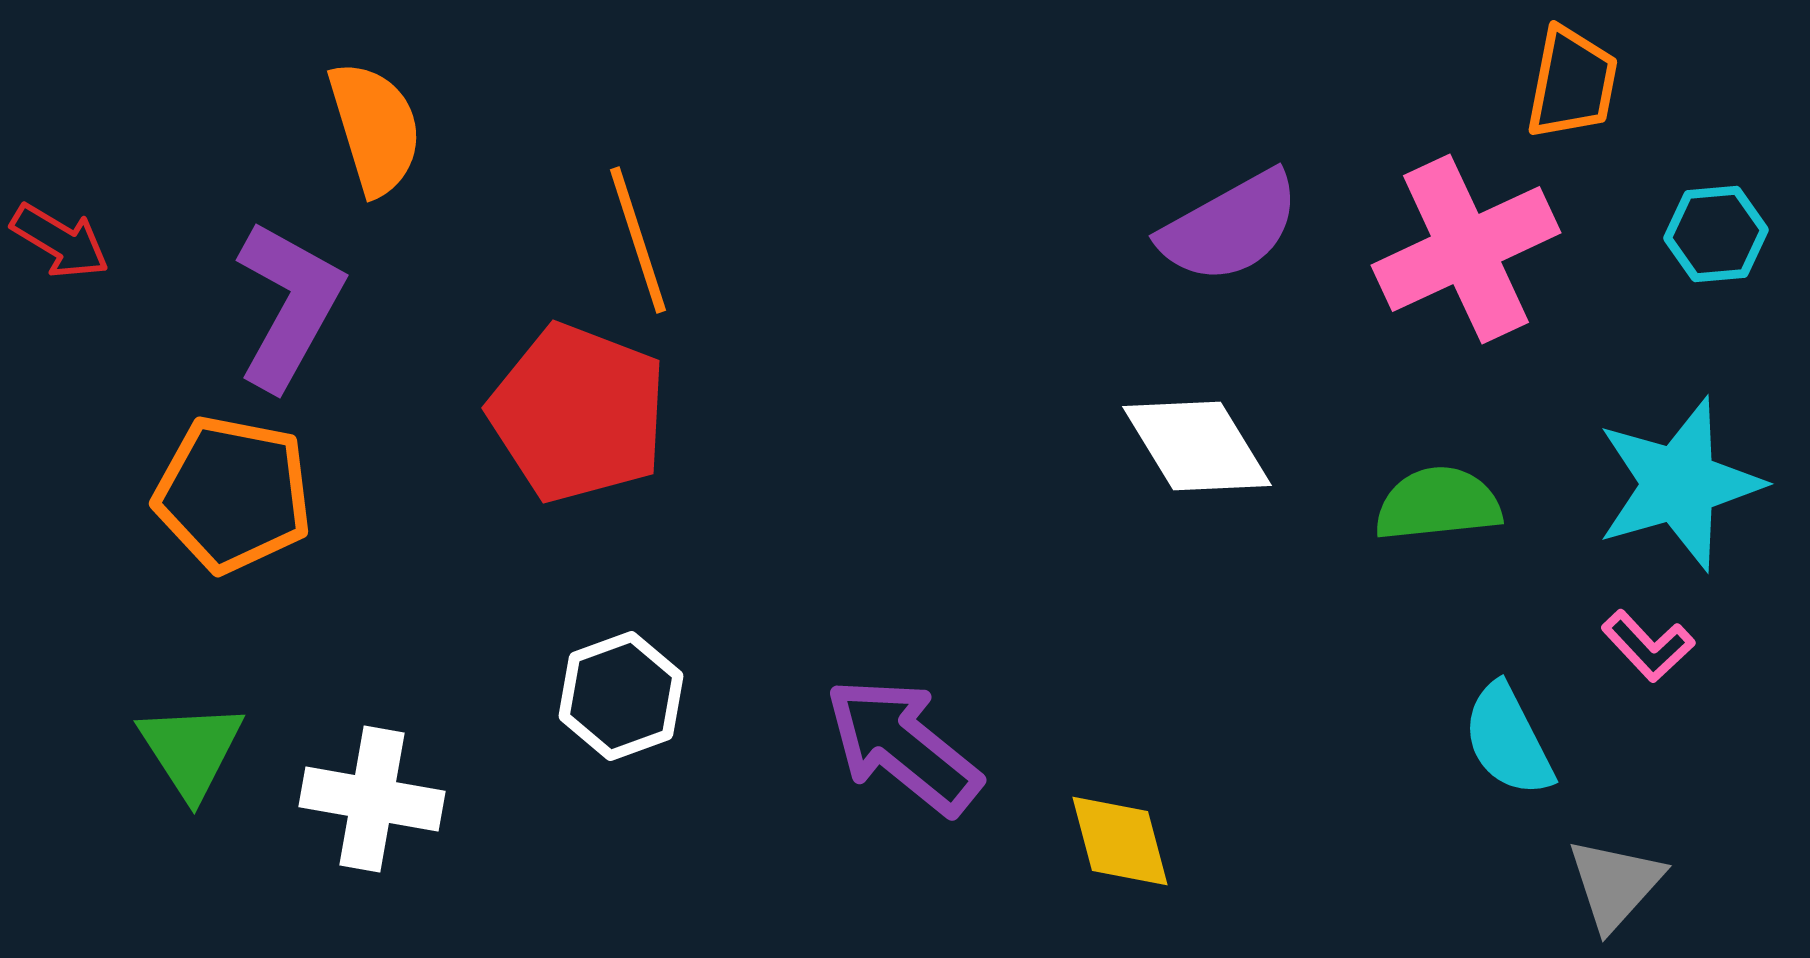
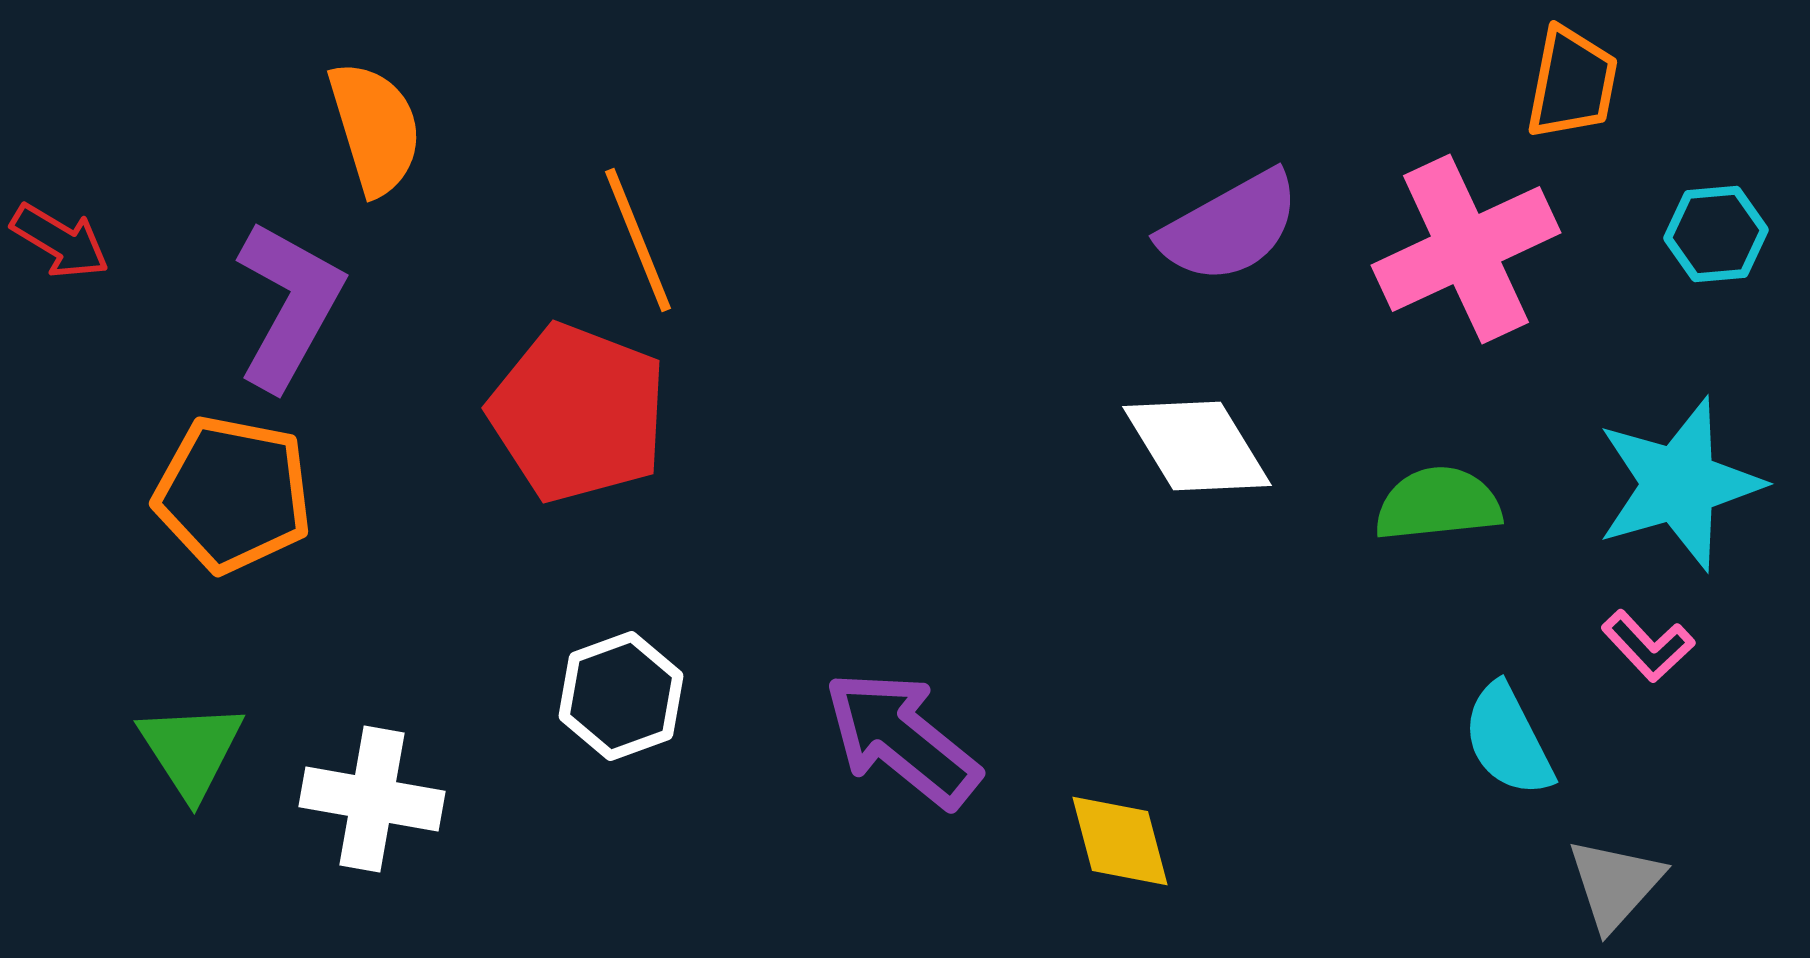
orange line: rotated 4 degrees counterclockwise
purple arrow: moved 1 px left, 7 px up
